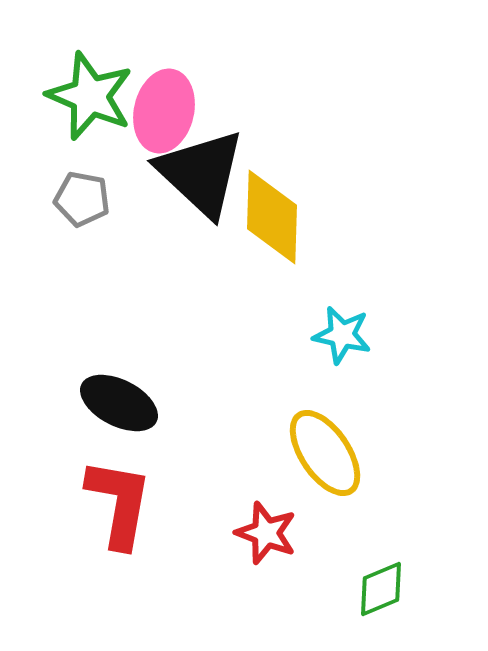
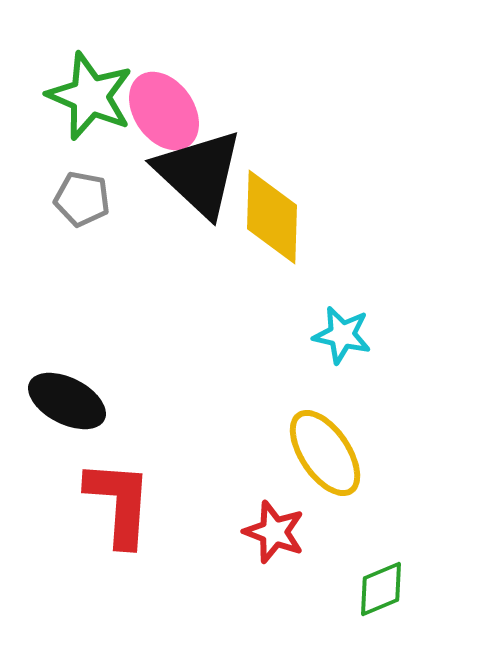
pink ellipse: rotated 48 degrees counterclockwise
black triangle: moved 2 px left
black ellipse: moved 52 px left, 2 px up
red L-shape: rotated 6 degrees counterclockwise
red star: moved 8 px right, 1 px up
